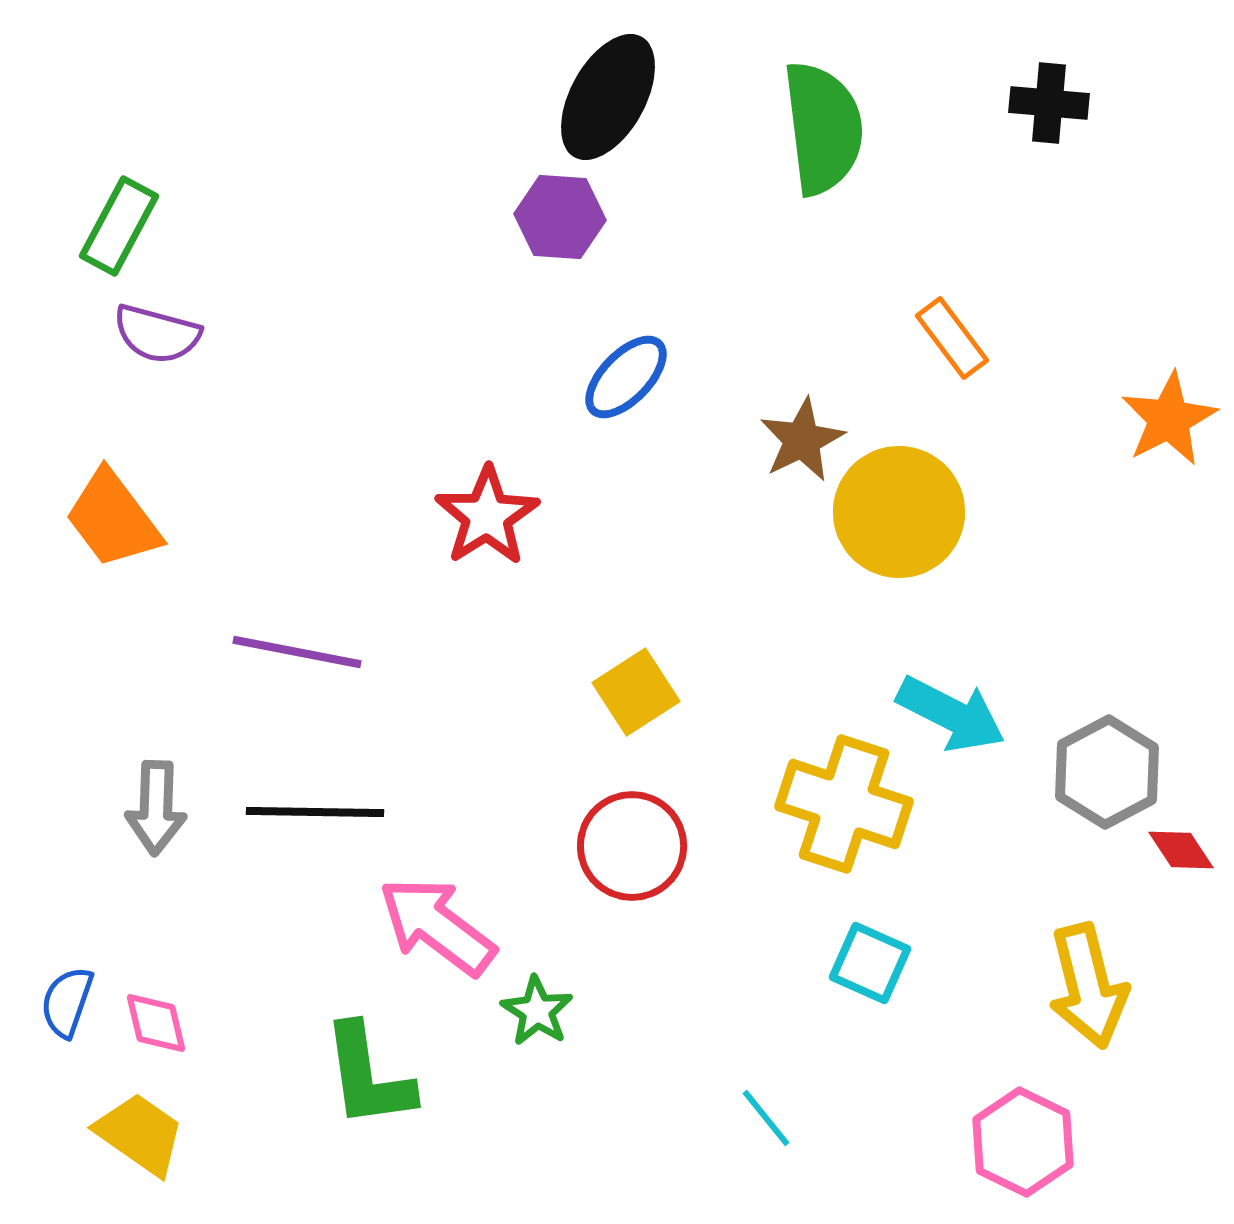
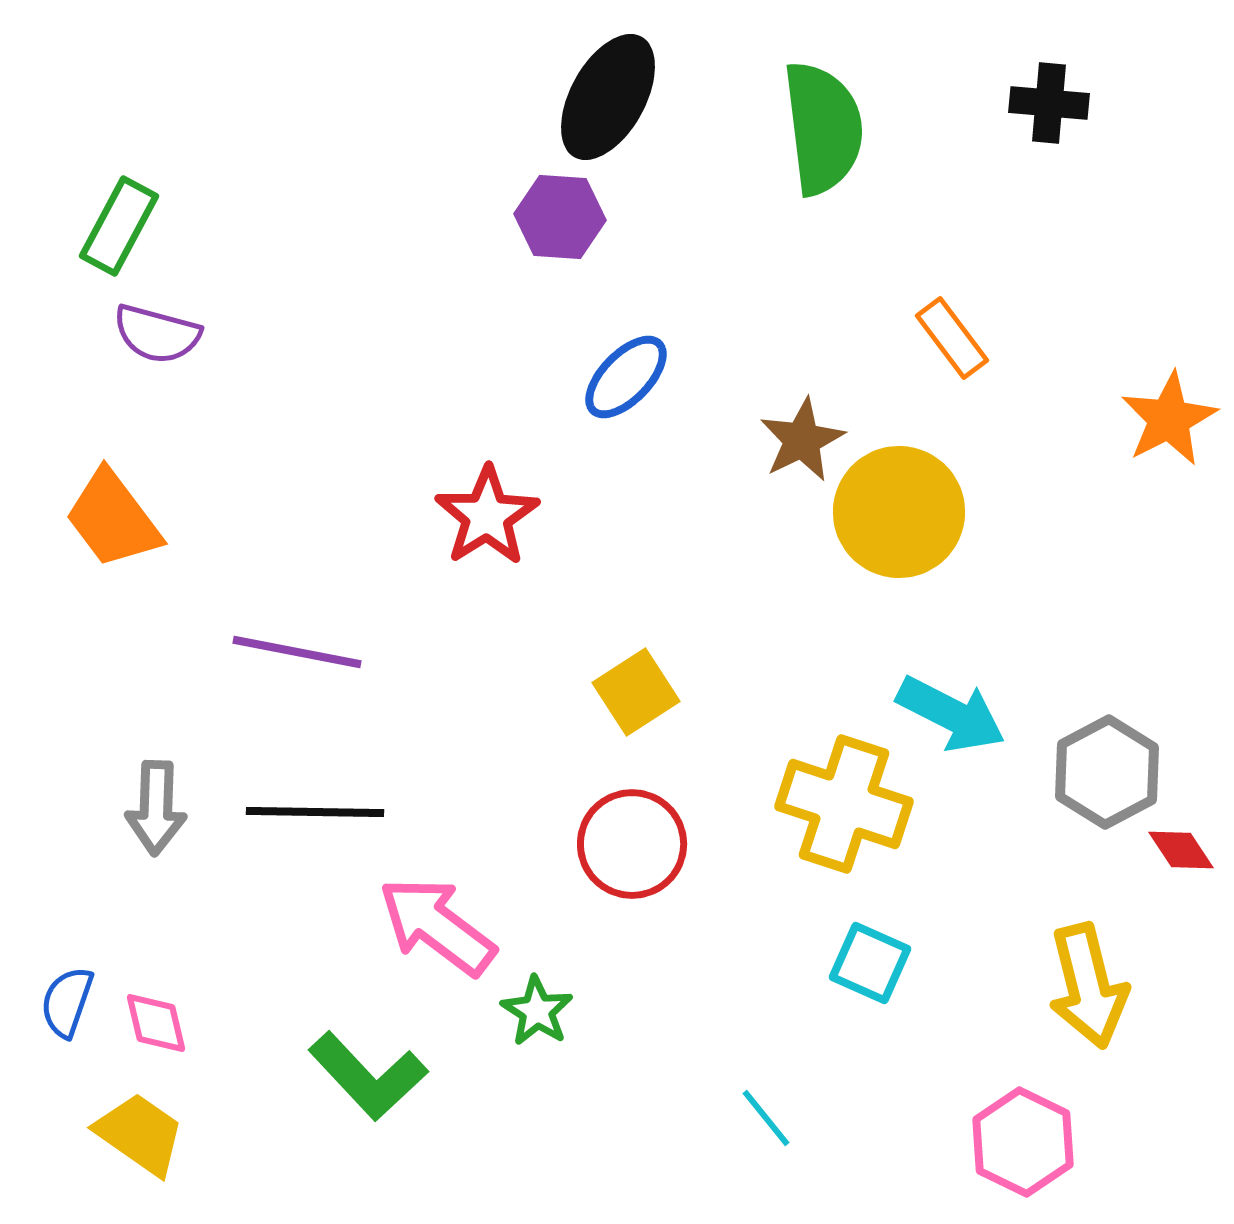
red circle: moved 2 px up
green L-shape: rotated 35 degrees counterclockwise
